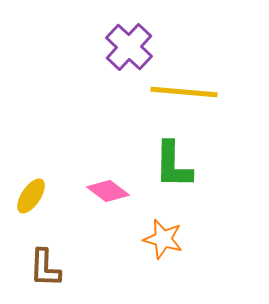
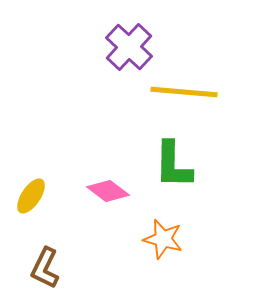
brown L-shape: rotated 24 degrees clockwise
